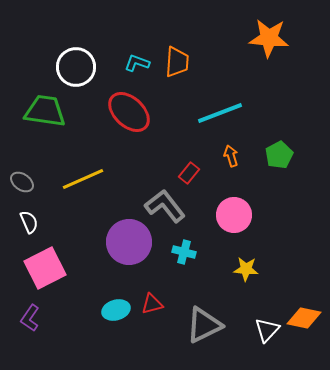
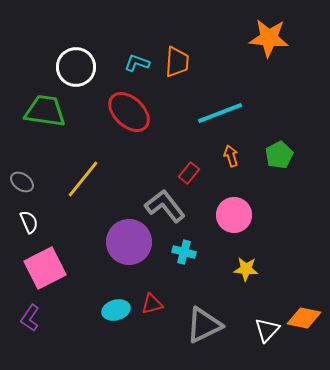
yellow line: rotated 27 degrees counterclockwise
